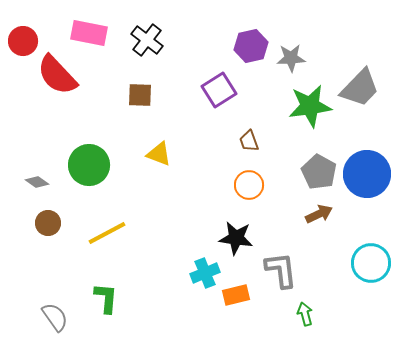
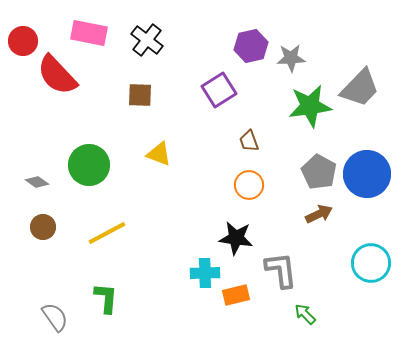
brown circle: moved 5 px left, 4 px down
cyan cross: rotated 20 degrees clockwise
green arrow: rotated 30 degrees counterclockwise
